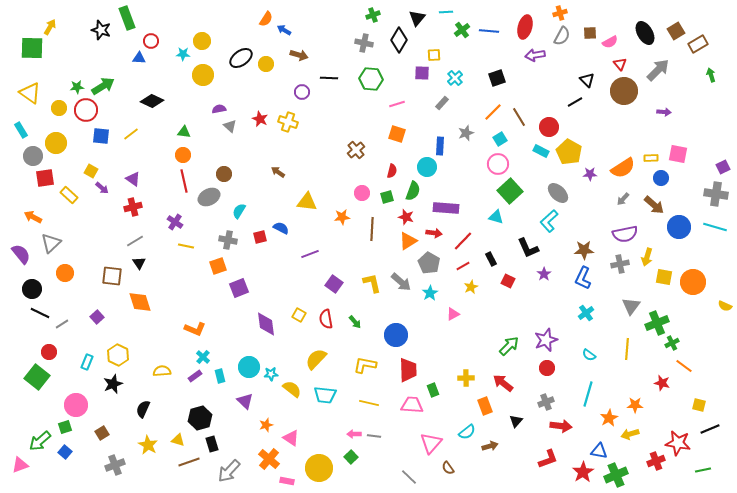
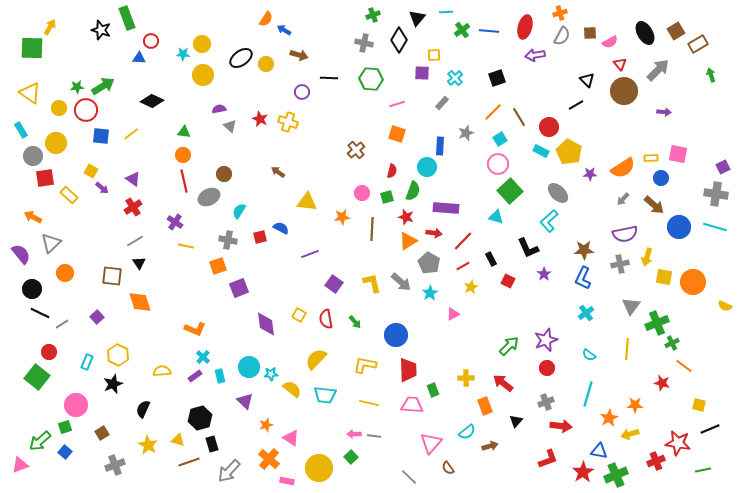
yellow circle at (202, 41): moved 3 px down
black line at (575, 102): moved 1 px right, 3 px down
red cross at (133, 207): rotated 18 degrees counterclockwise
